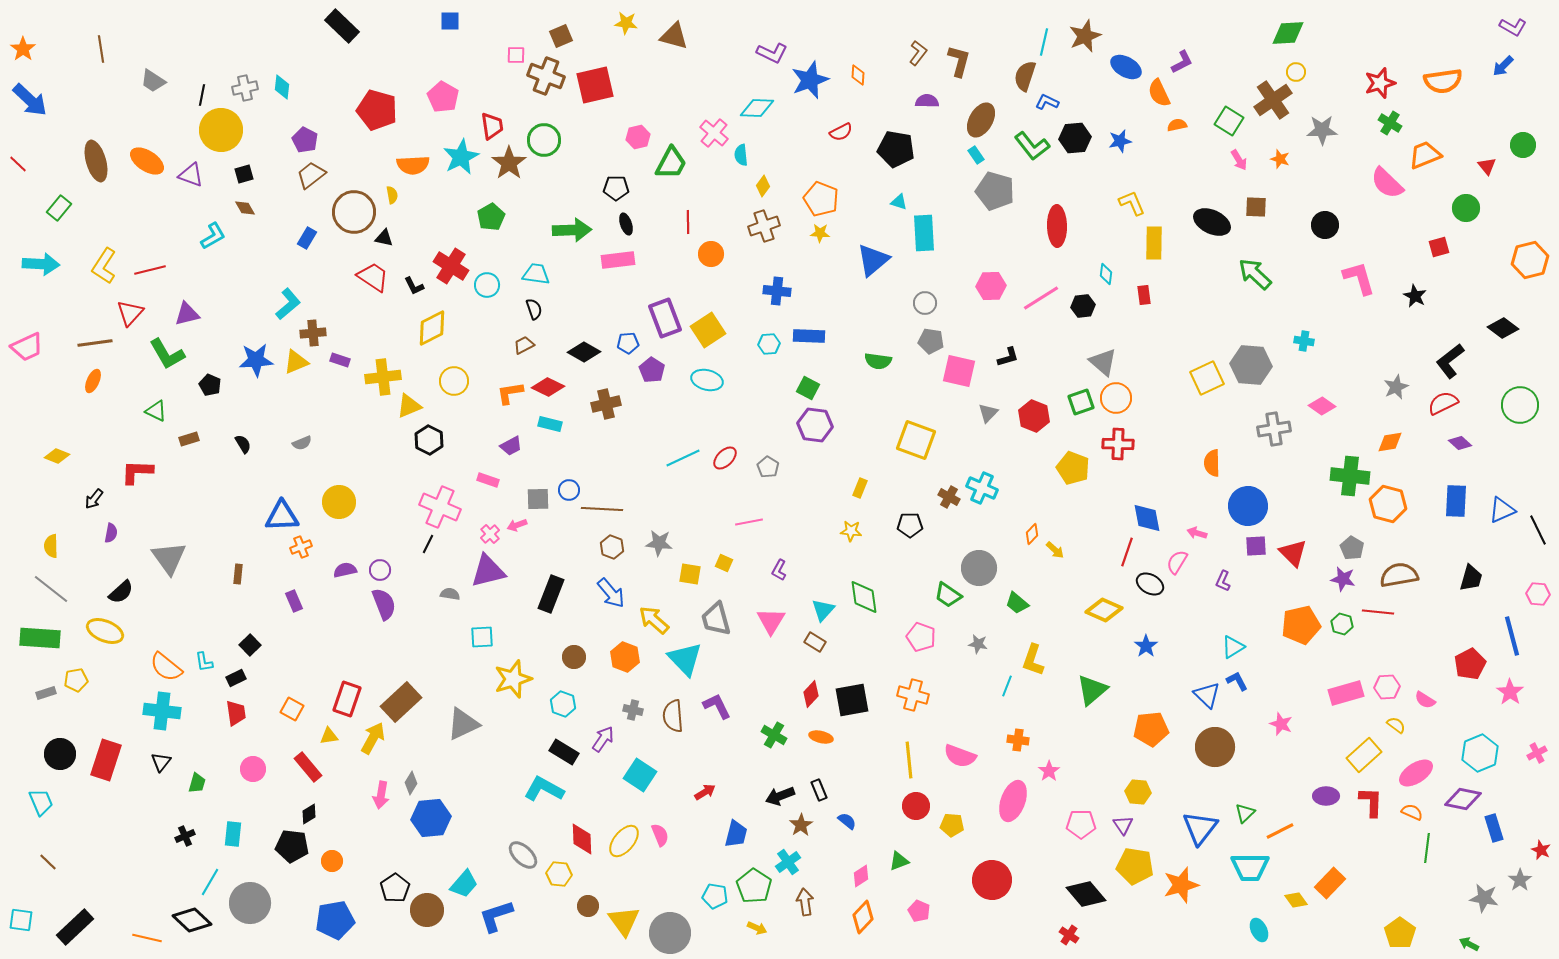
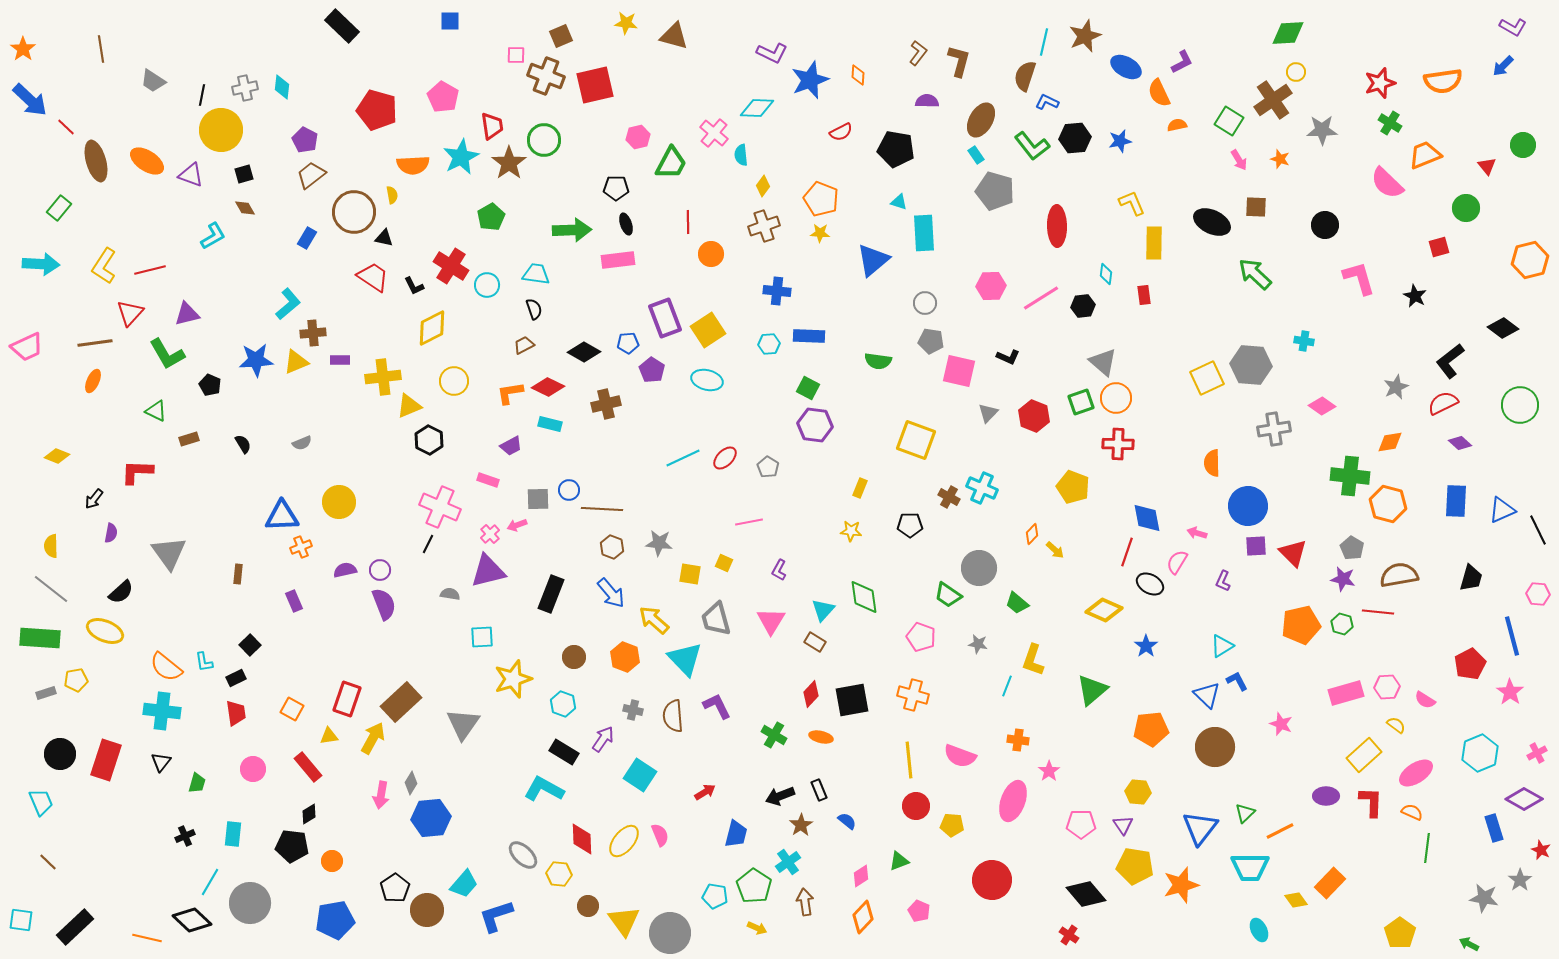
red line at (18, 164): moved 48 px right, 37 px up
black L-shape at (1008, 357): rotated 40 degrees clockwise
purple rectangle at (340, 360): rotated 18 degrees counterclockwise
yellow pentagon at (1073, 468): moved 19 px down
gray triangle at (169, 558): moved 5 px up
cyan triangle at (1233, 647): moved 11 px left, 1 px up
gray triangle at (463, 724): rotated 30 degrees counterclockwise
purple diamond at (1463, 799): moved 61 px right; rotated 18 degrees clockwise
